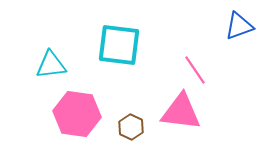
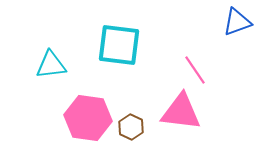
blue triangle: moved 2 px left, 4 px up
pink hexagon: moved 11 px right, 4 px down
